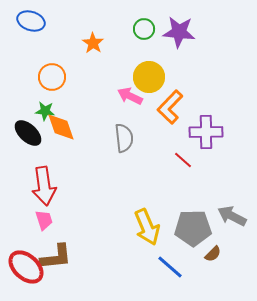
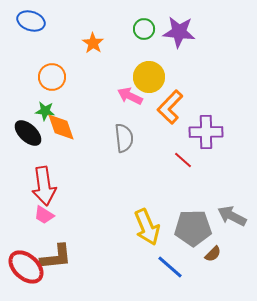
pink trapezoid: moved 5 px up; rotated 140 degrees clockwise
